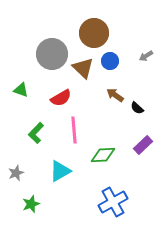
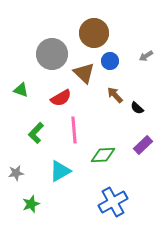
brown triangle: moved 1 px right, 5 px down
brown arrow: rotated 12 degrees clockwise
gray star: rotated 14 degrees clockwise
